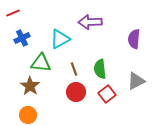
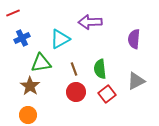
green triangle: rotated 15 degrees counterclockwise
